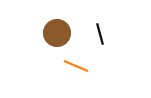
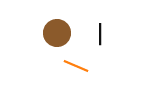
black line: rotated 15 degrees clockwise
